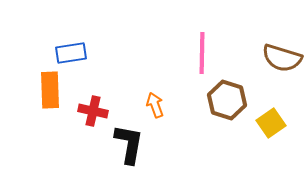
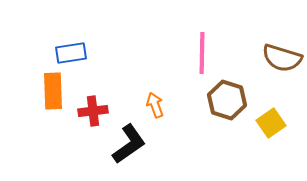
orange rectangle: moved 3 px right, 1 px down
red cross: rotated 20 degrees counterclockwise
black L-shape: rotated 45 degrees clockwise
